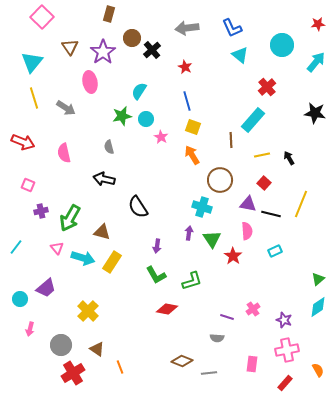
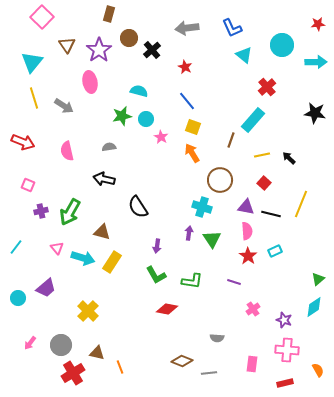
brown circle at (132, 38): moved 3 px left
brown triangle at (70, 47): moved 3 px left, 2 px up
purple star at (103, 52): moved 4 px left, 2 px up
cyan triangle at (240, 55): moved 4 px right
cyan arrow at (316, 62): rotated 50 degrees clockwise
cyan semicircle at (139, 91): rotated 72 degrees clockwise
blue line at (187, 101): rotated 24 degrees counterclockwise
gray arrow at (66, 108): moved 2 px left, 2 px up
brown line at (231, 140): rotated 21 degrees clockwise
gray semicircle at (109, 147): rotated 96 degrees clockwise
pink semicircle at (64, 153): moved 3 px right, 2 px up
orange arrow at (192, 155): moved 2 px up
black arrow at (289, 158): rotated 16 degrees counterclockwise
purple triangle at (248, 204): moved 2 px left, 3 px down
green arrow at (70, 218): moved 6 px up
red star at (233, 256): moved 15 px right
green L-shape at (192, 281): rotated 25 degrees clockwise
cyan circle at (20, 299): moved 2 px left, 1 px up
cyan diamond at (318, 307): moved 4 px left
purple line at (227, 317): moved 7 px right, 35 px up
pink arrow at (30, 329): moved 14 px down; rotated 24 degrees clockwise
brown triangle at (97, 349): moved 4 px down; rotated 21 degrees counterclockwise
pink cross at (287, 350): rotated 15 degrees clockwise
red rectangle at (285, 383): rotated 35 degrees clockwise
